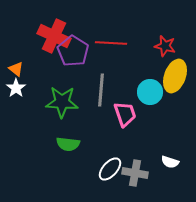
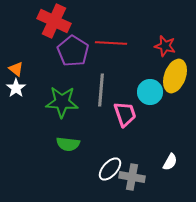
red cross: moved 15 px up
white semicircle: rotated 78 degrees counterclockwise
gray cross: moved 3 px left, 4 px down
